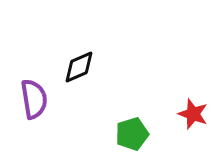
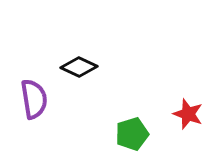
black diamond: rotated 48 degrees clockwise
red star: moved 5 px left
